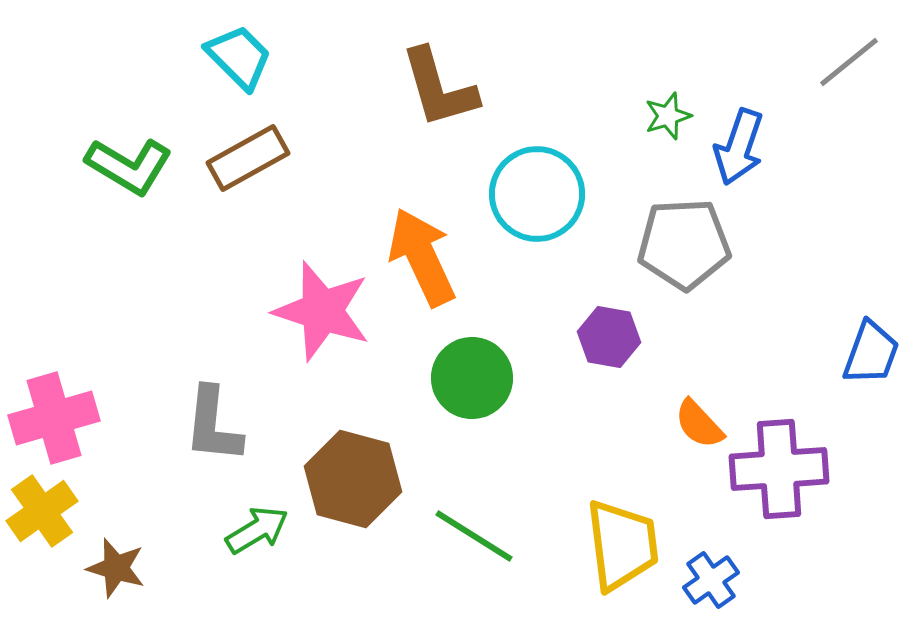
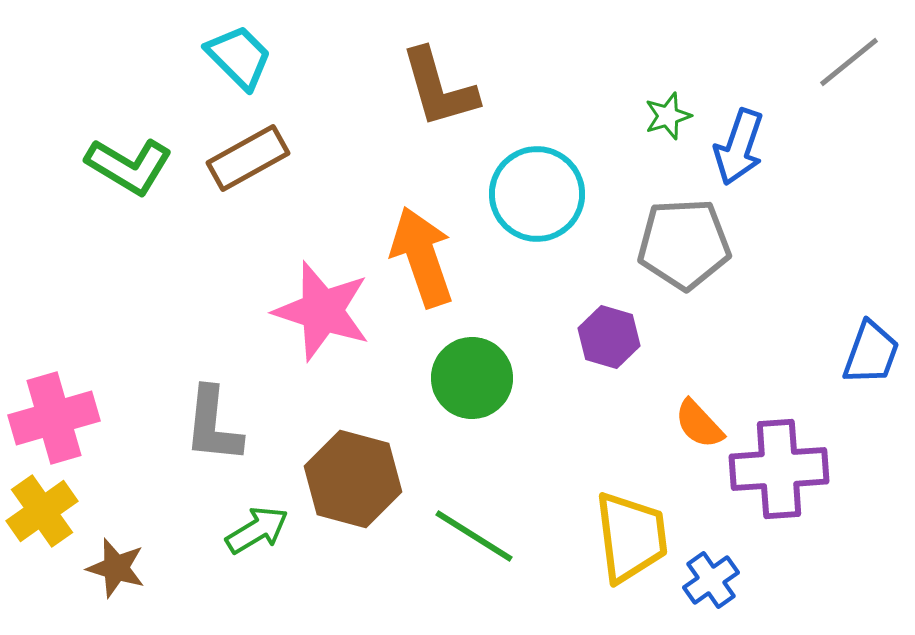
orange arrow: rotated 6 degrees clockwise
purple hexagon: rotated 6 degrees clockwise
yellow trapezoid: moved 9 px right, 8 px up
